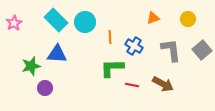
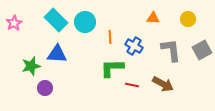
orange triangle: rotated 24 degrees clockwise
gray square: rotated 12 degrees clockwise
